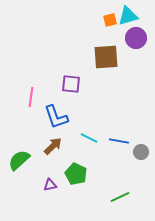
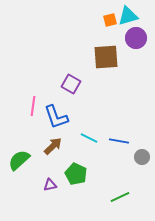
purple square: rotated 24 degrees clockwise
pink line: moved 2 px right, 9 px down
gray circle: moved 1 px right, 5 px down
